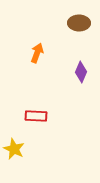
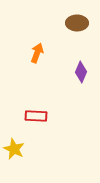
brown ellipse: moved 2 px left
